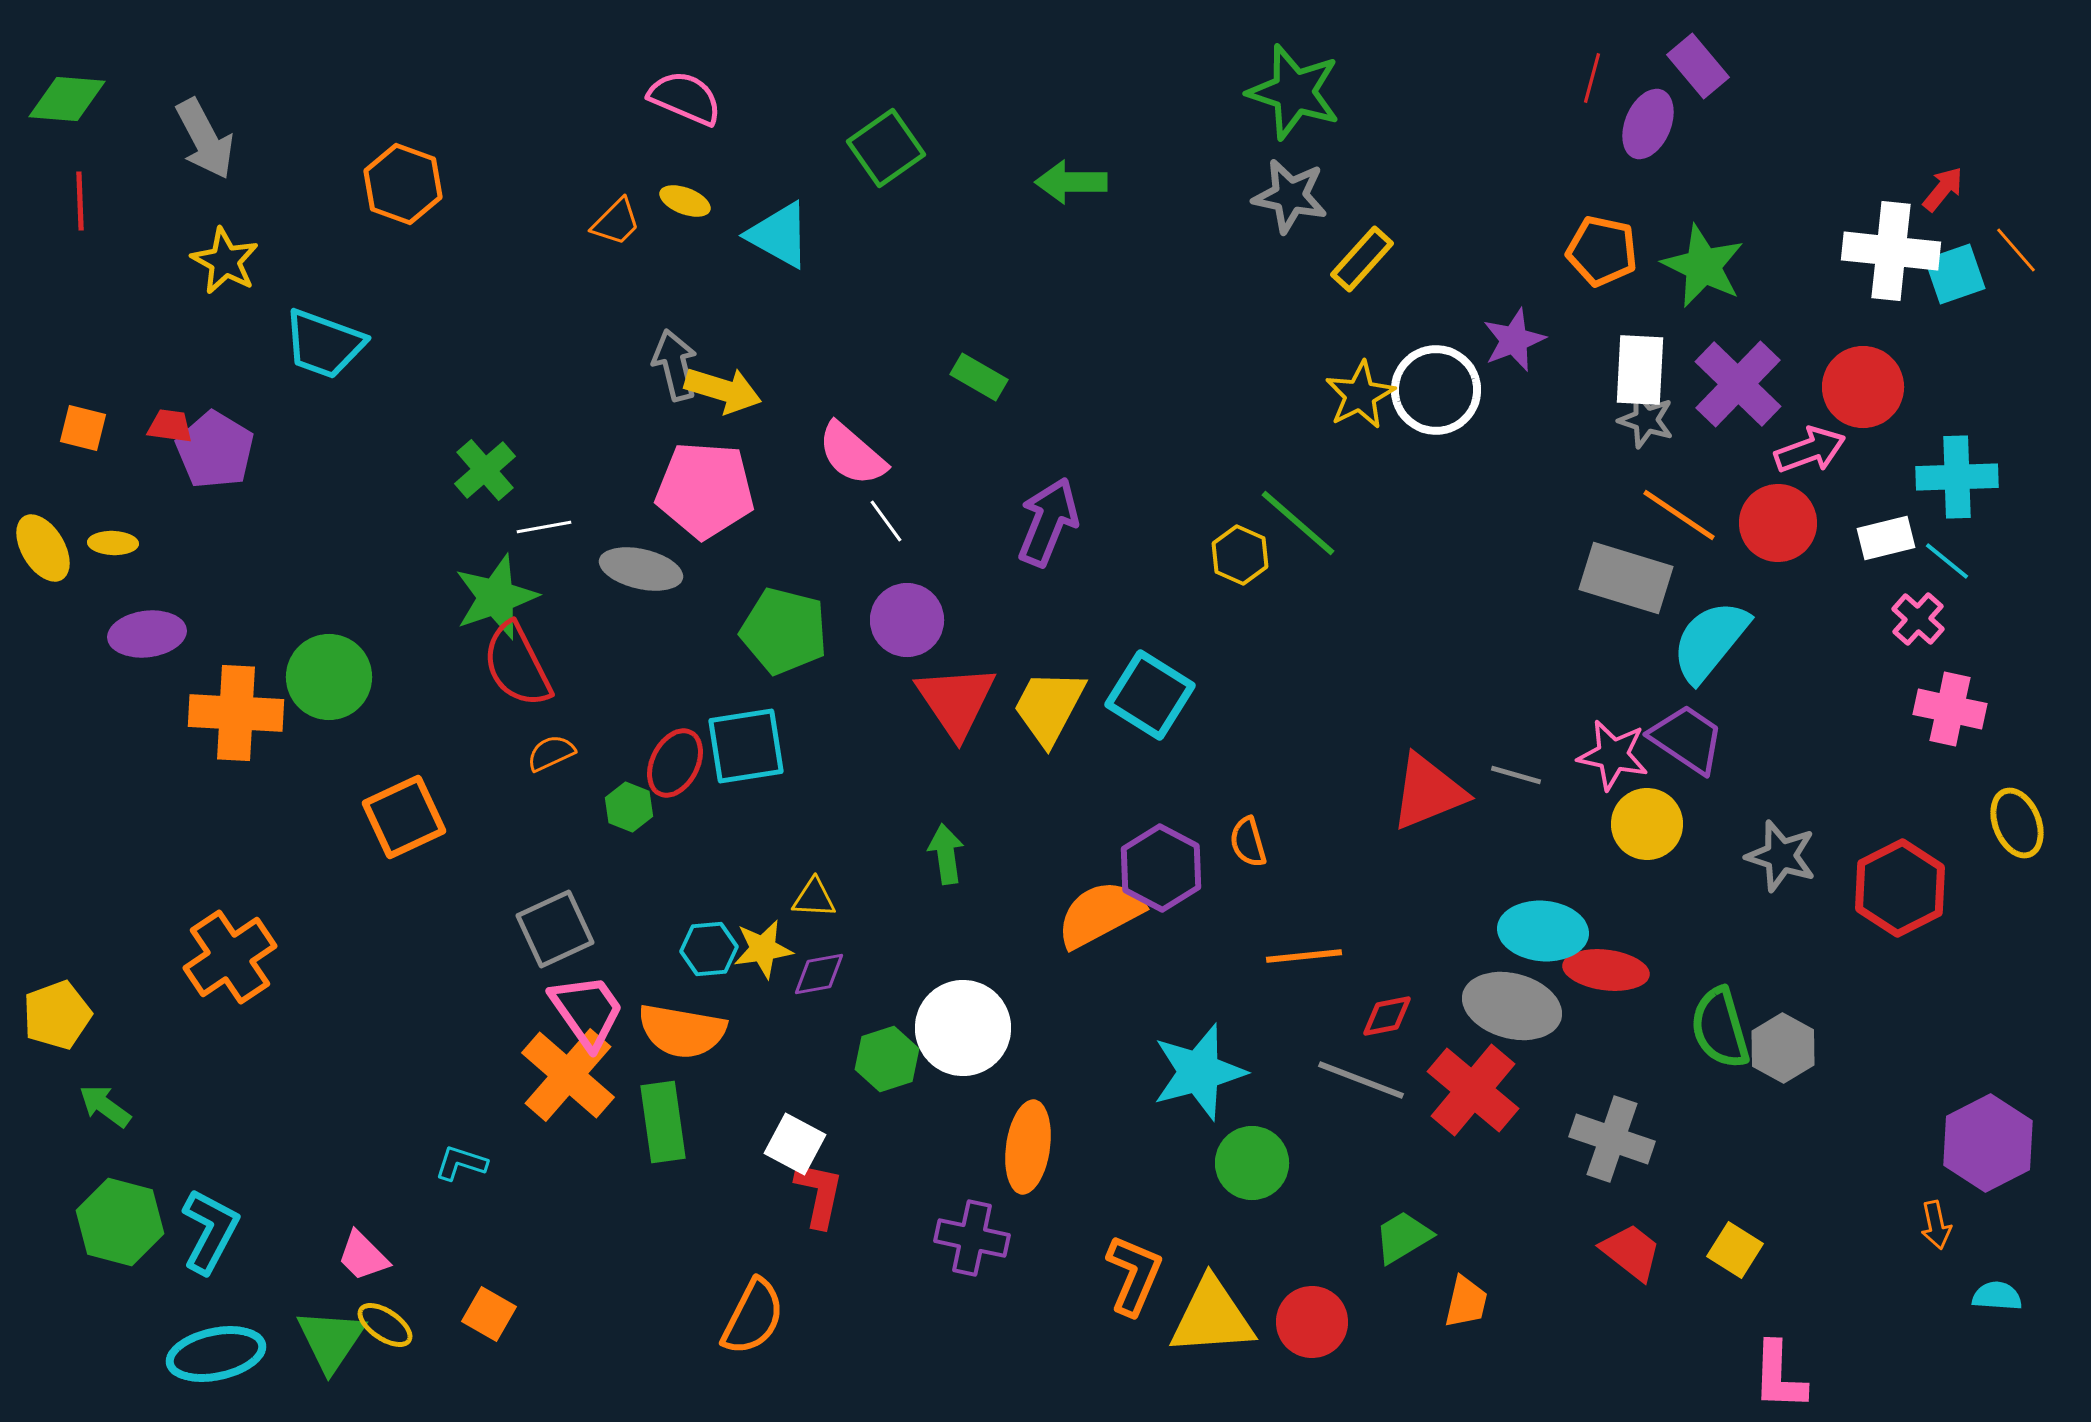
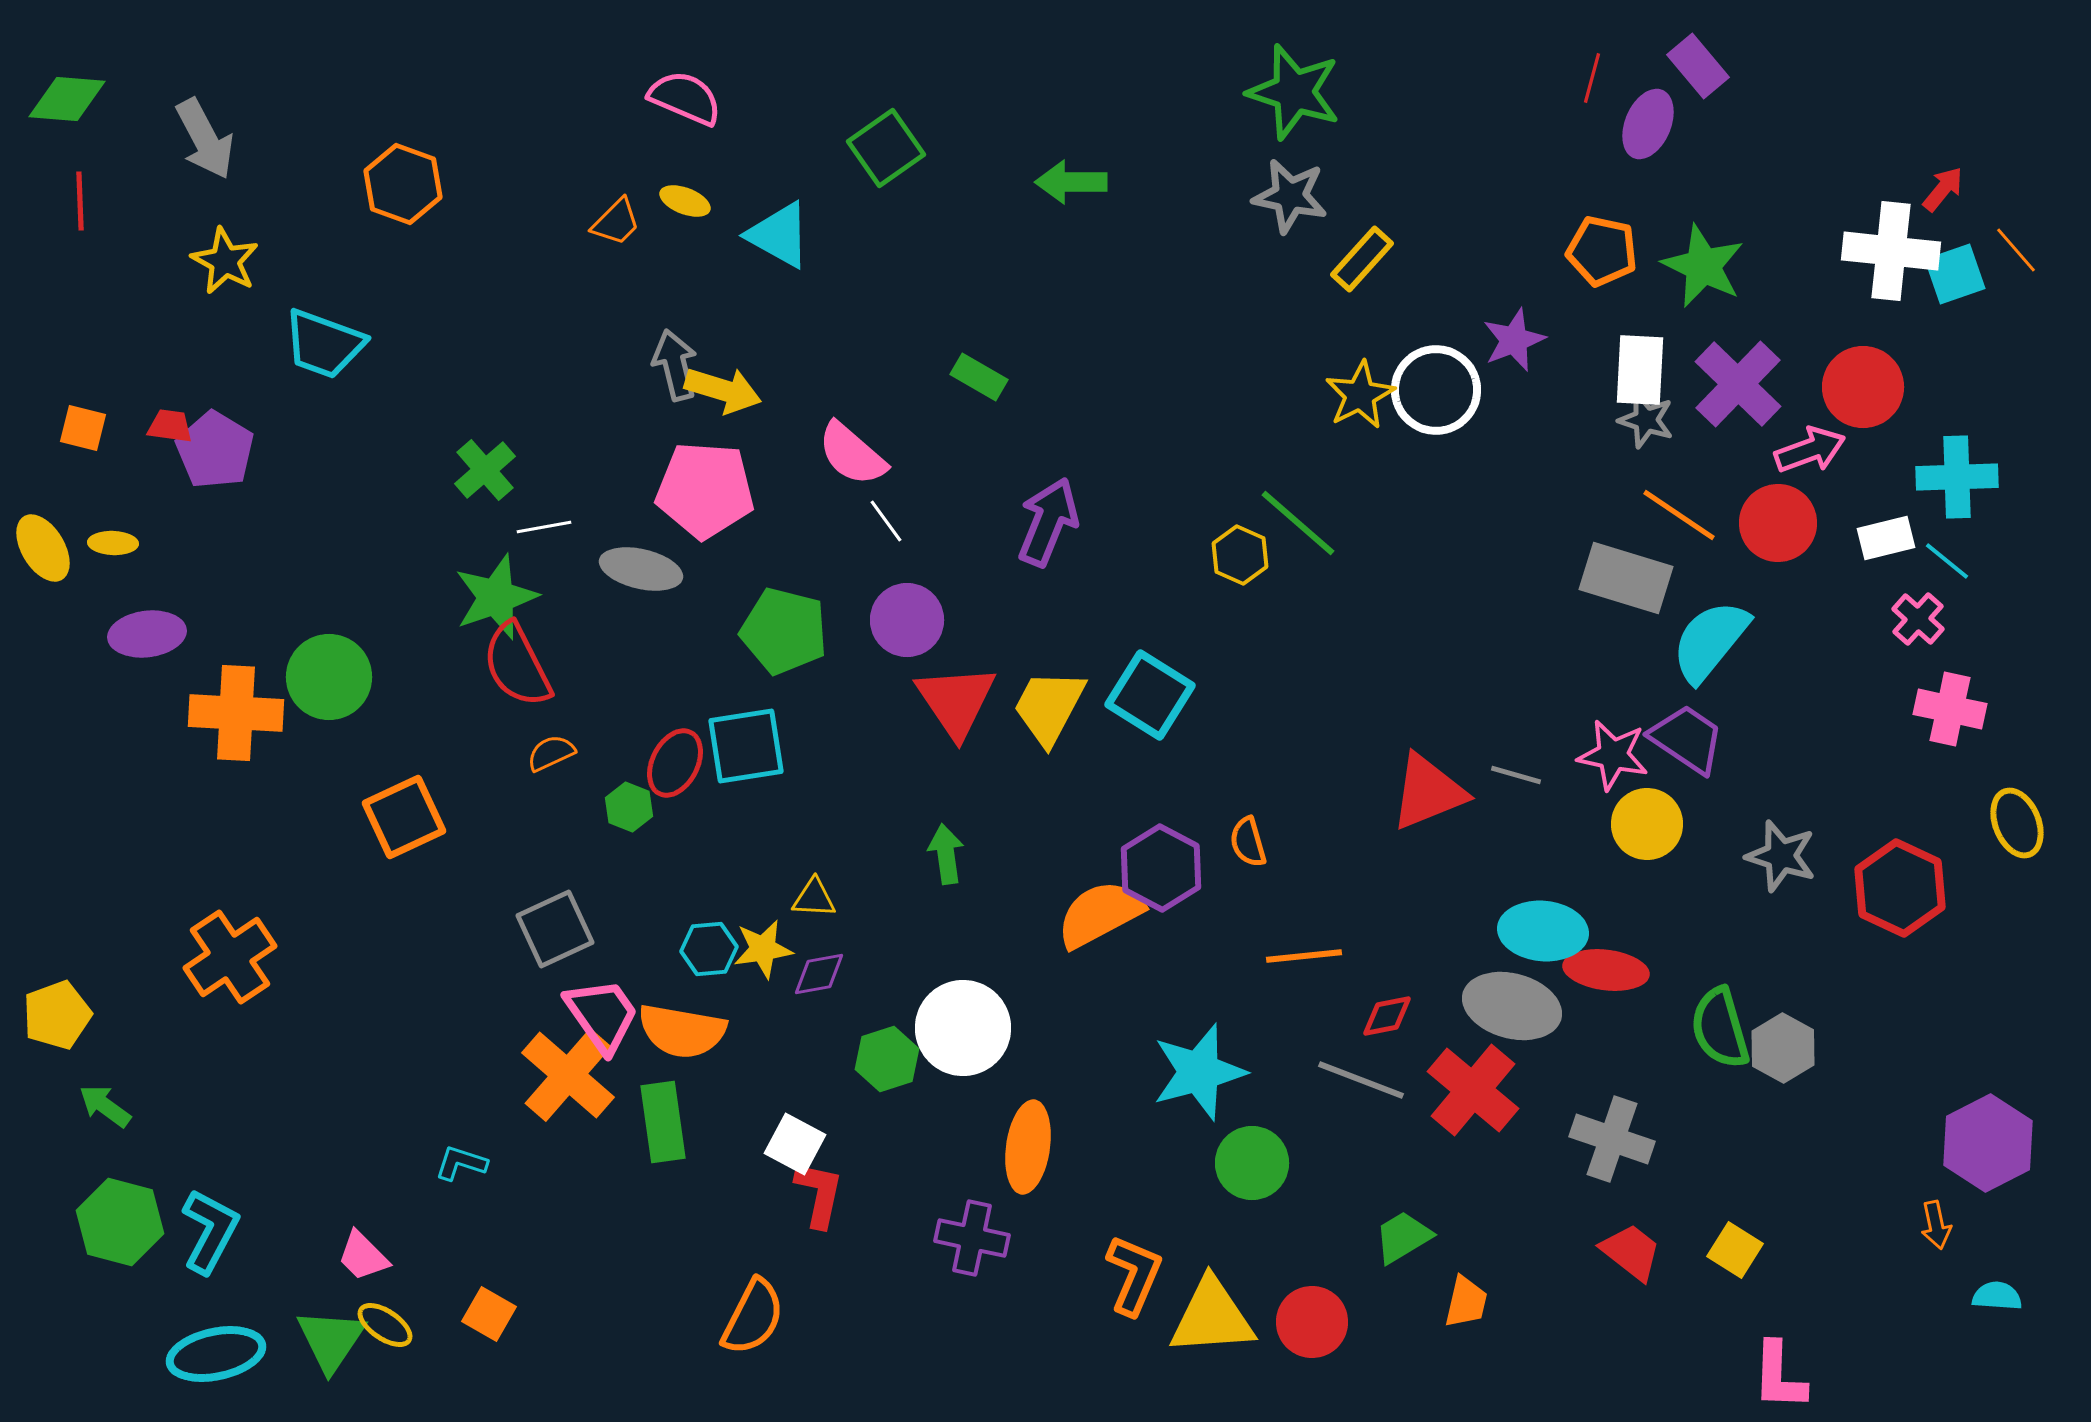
red hexagon at (1900, 888): rotated 8 degrees counterclockwise
pink trapezoid at (587, 1011): moved 15 px right, 4 px down
